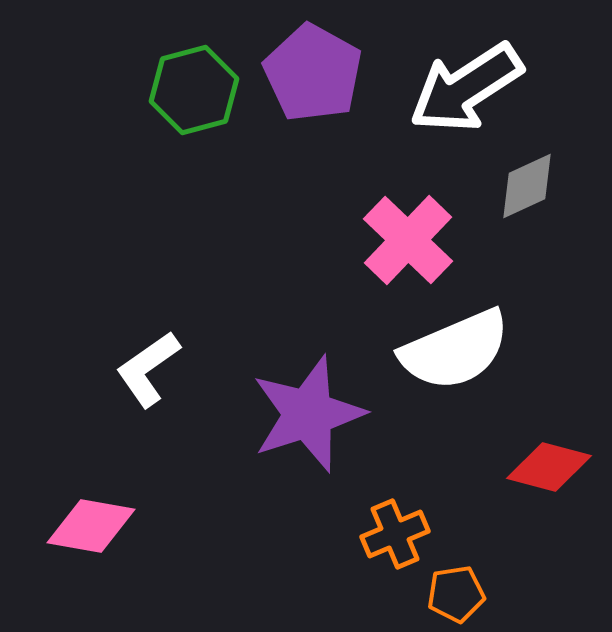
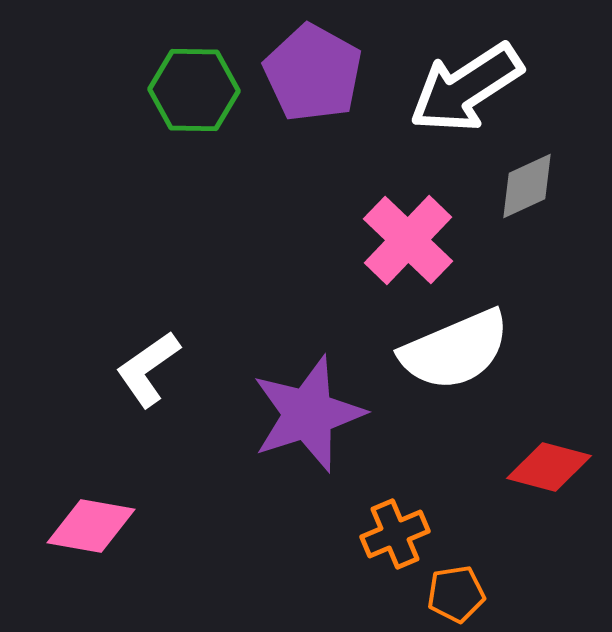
green hexagon: rotated 16 degrees clockwise
